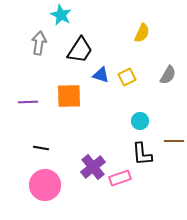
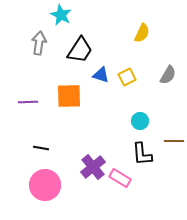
pink rectangle: rotated 50 degrees clockwise
